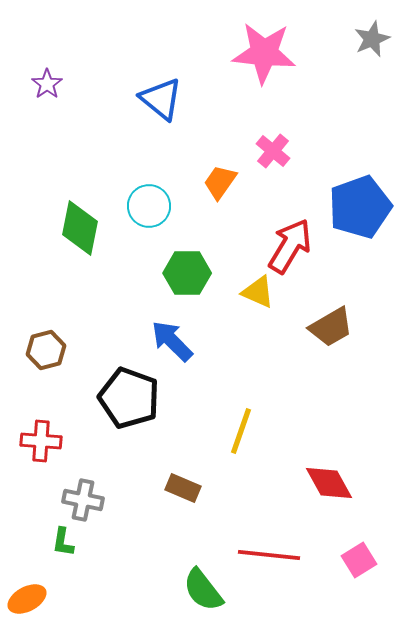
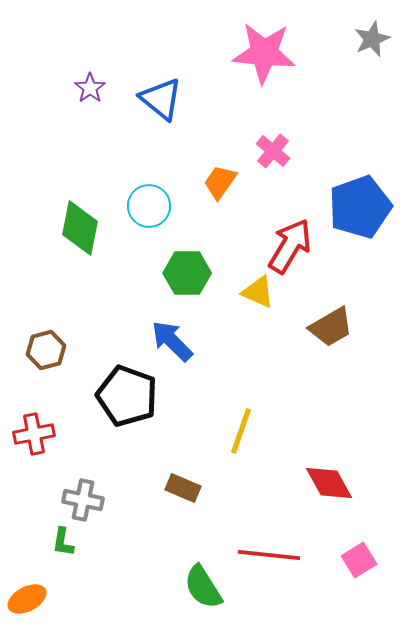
purple star: moved 43 px right, 4 px down
black pentagon: moved 2 px left, 2 px up
red cross: moved 7 px left, 7 px up; rotated 15 degrees counterclockwise
green semicircle: moved 3 px up; rotated 6 degrees clockwise
